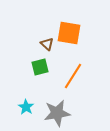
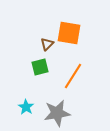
brown triangle: rotated 32 degrees clockwise
